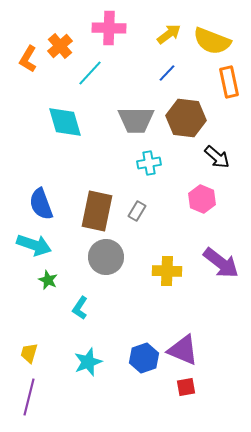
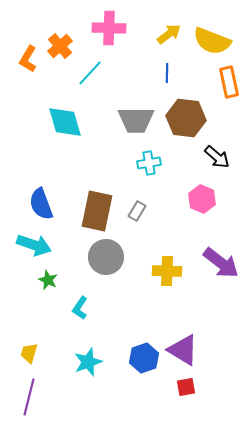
blue line: rotated 42 degrees counterclockwise
purple triangle: rotated 8 degrees clockwise
